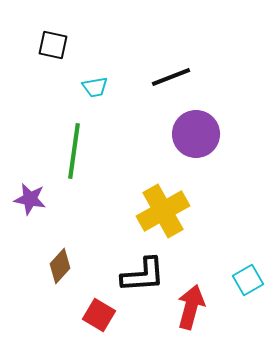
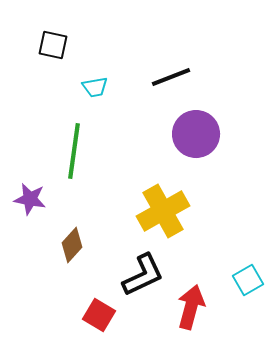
brown diamond: moved 12 px right, 21 px up
black L-shape: rotated 21 degrees counterclockwise
